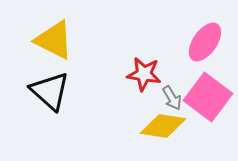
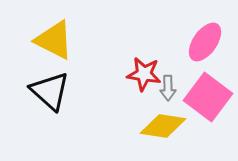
gray arrow: moved 4 px left, 10 px up; rotated 30 degrees clockwise
